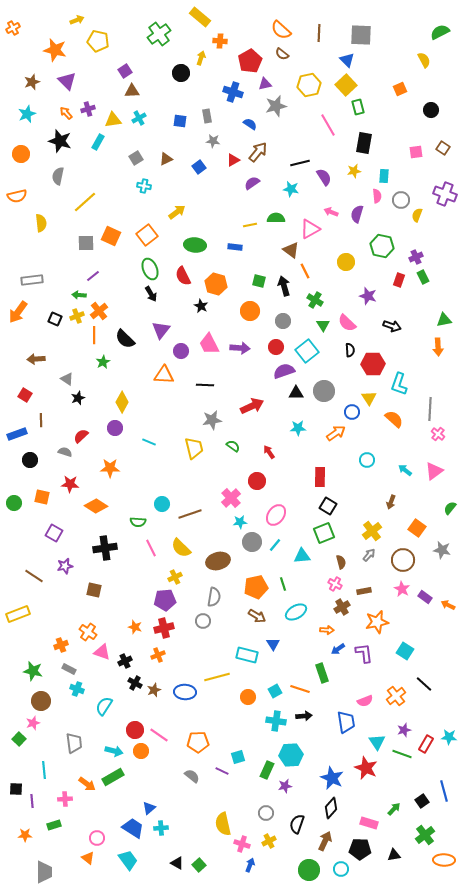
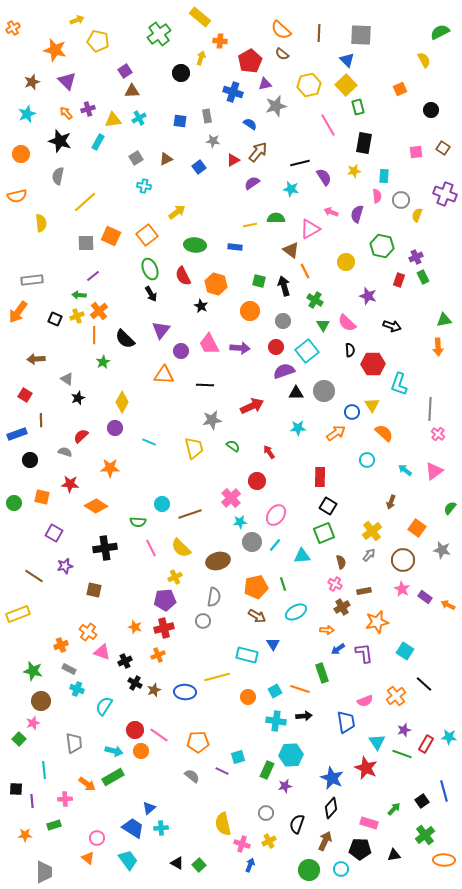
yellow triangle at (369, 398): moved 3 px right, 7 px down
orange semicircle at (394, 419): moved 10 px left, 14 px down
